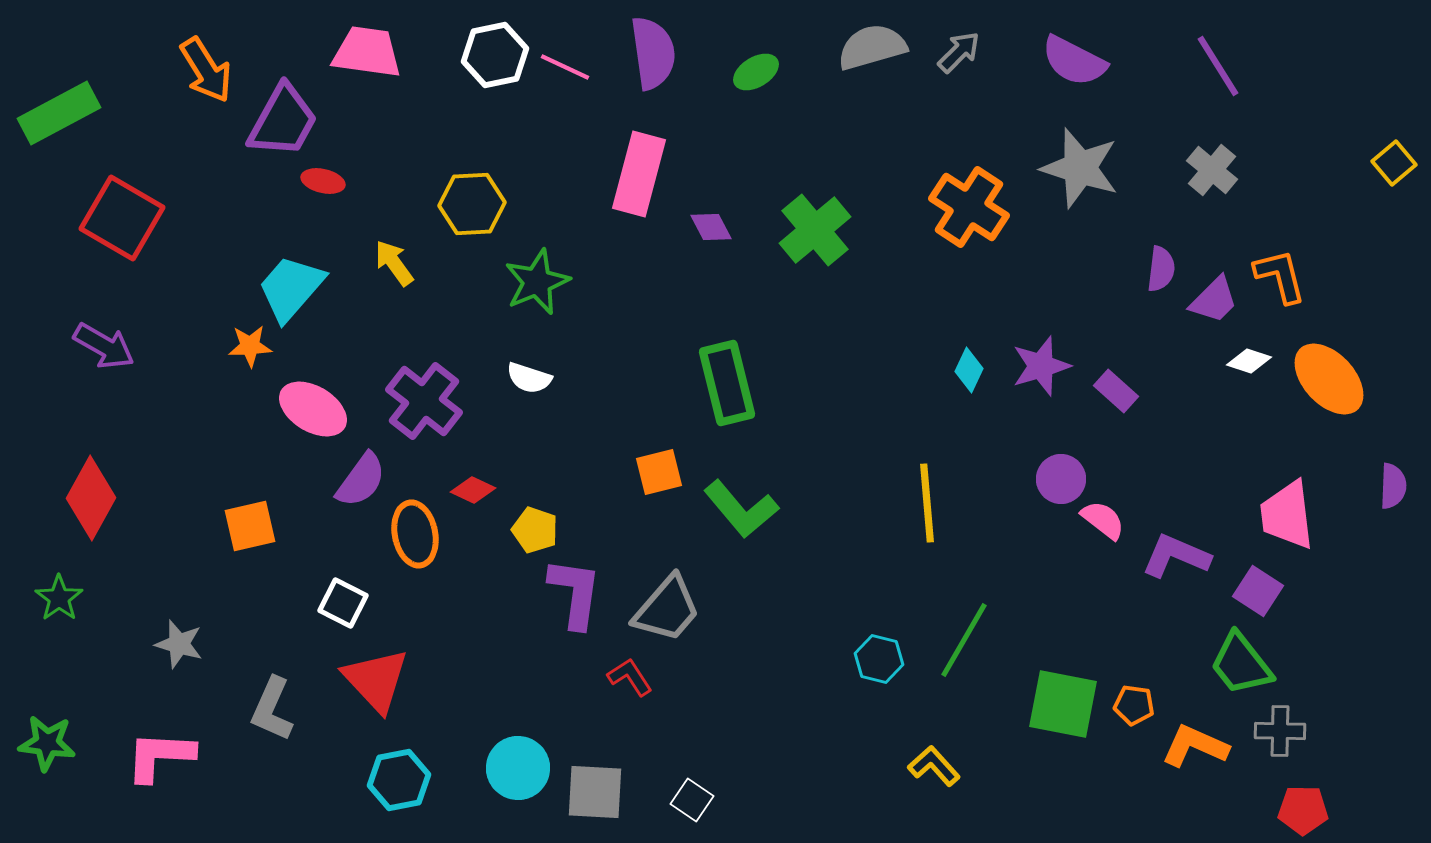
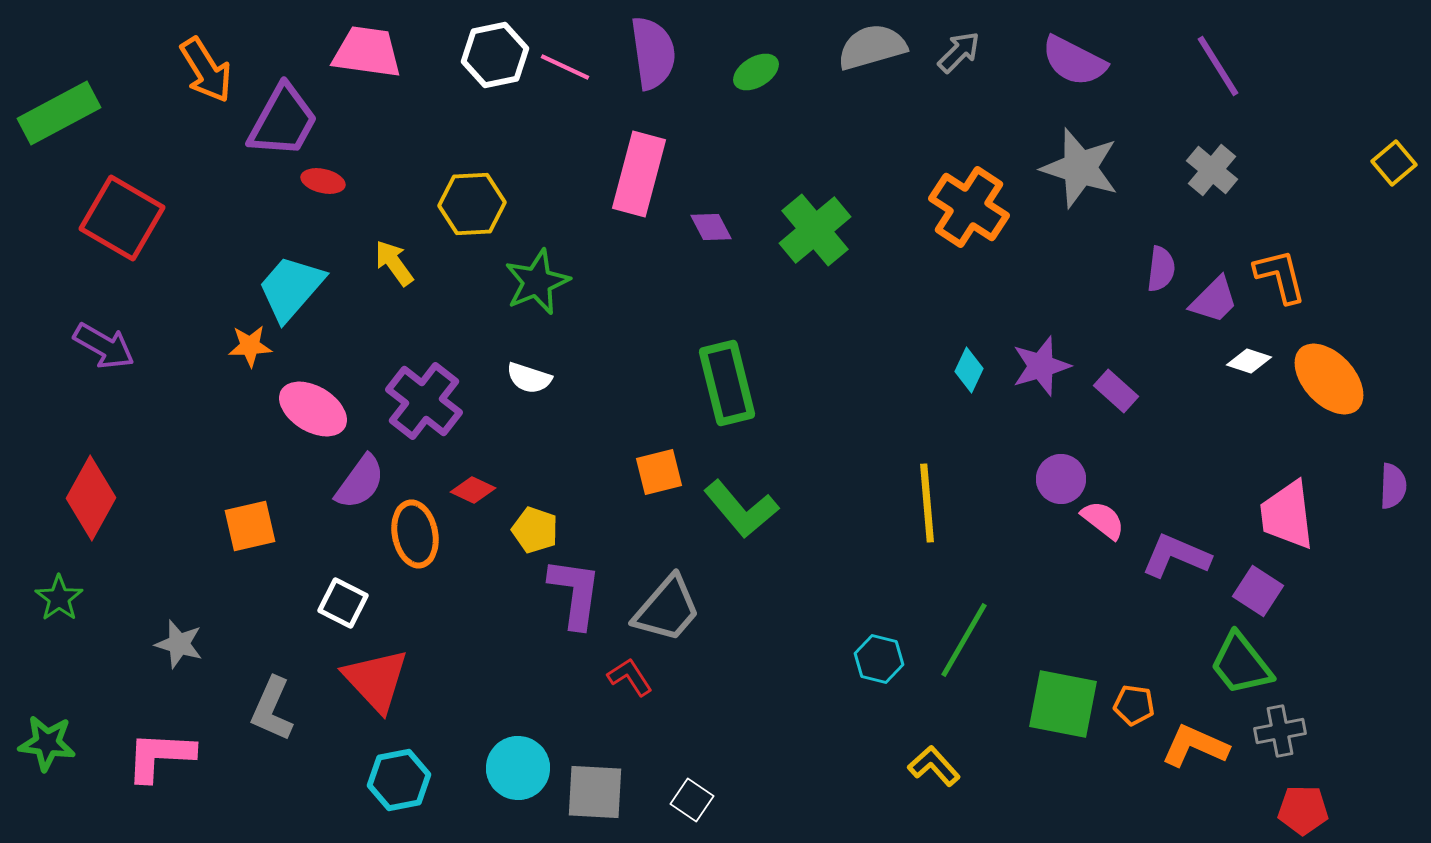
purple semicircle at (361, 480): moved 1 px left, 2 px down
gray cross at (1280, 731): rotated 12 degrees counterclockwise
